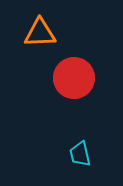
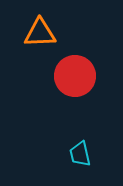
red circle: moved 1 px right, 2 px up
